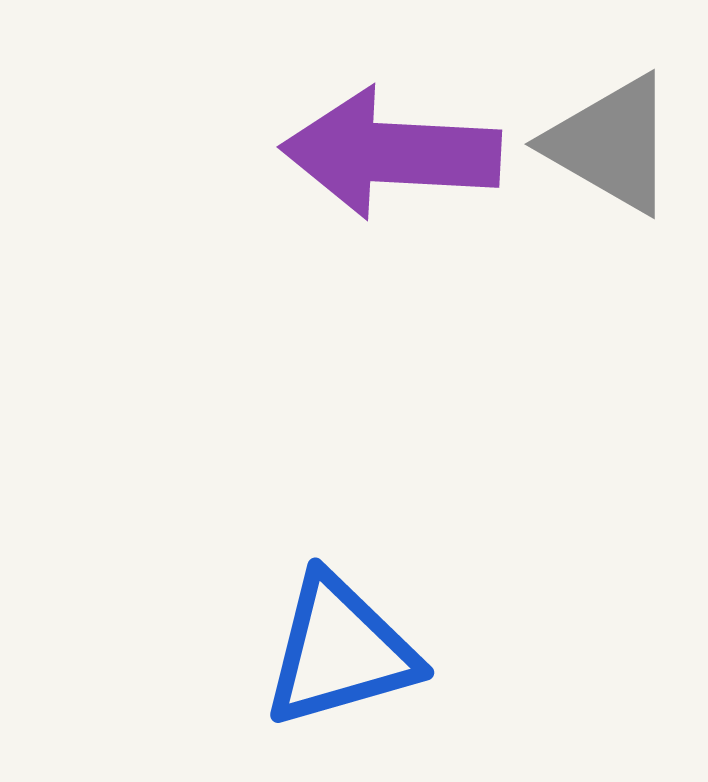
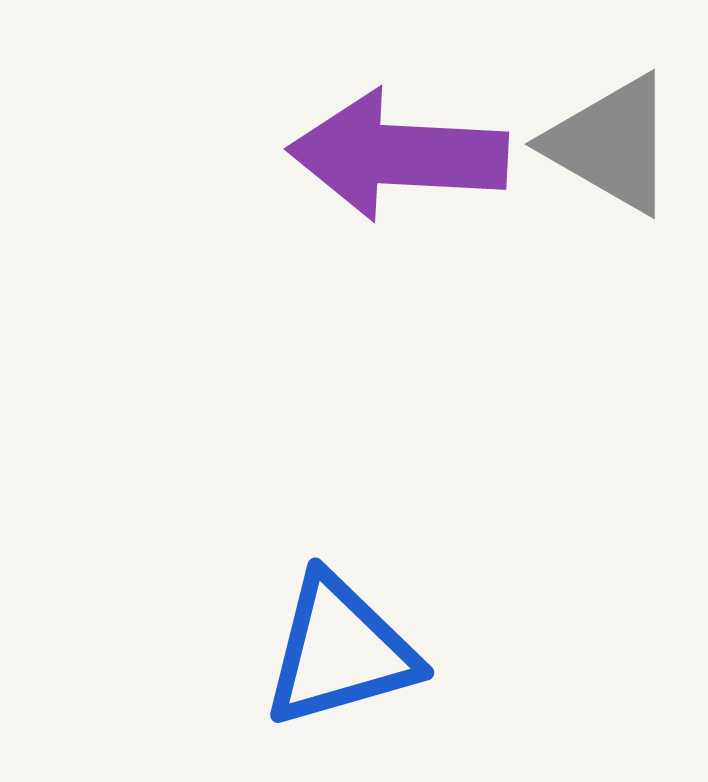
purple arrow: moved 7 px right, 2 px down
